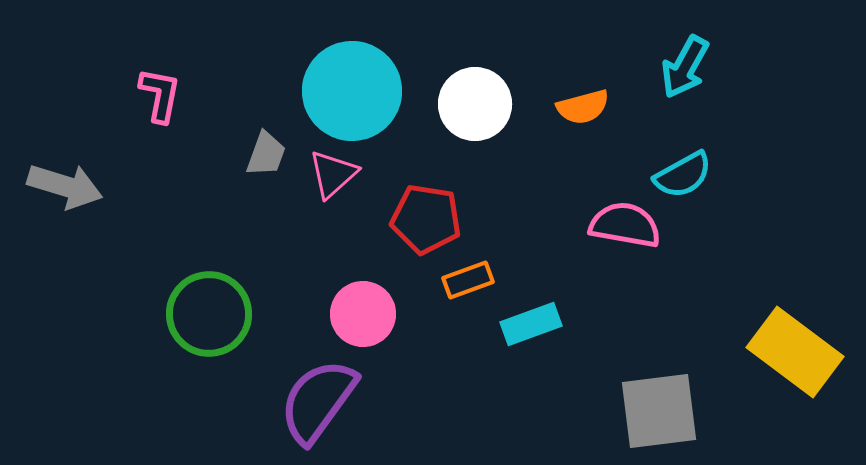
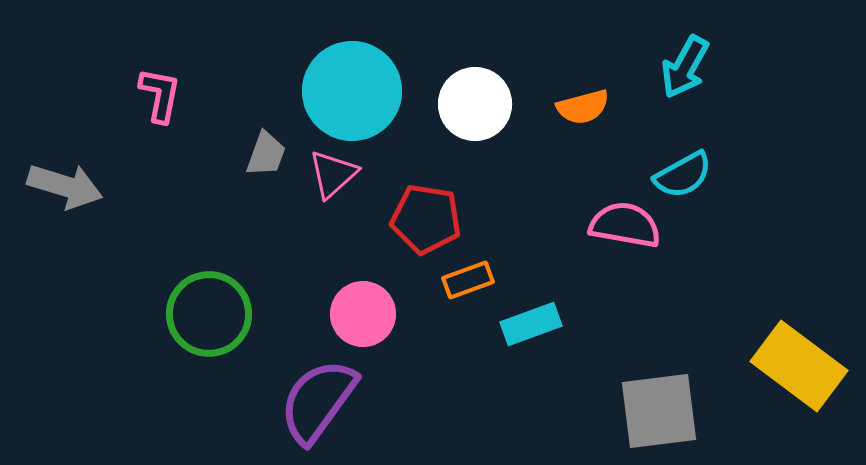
yellow rectangle: moved 4 px right, 14 px down
